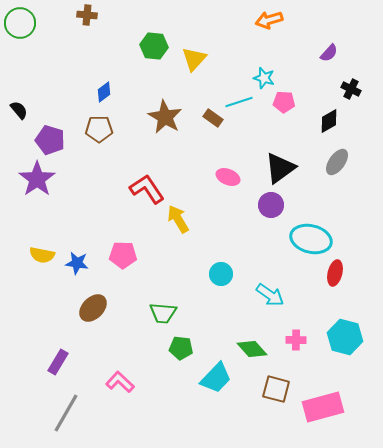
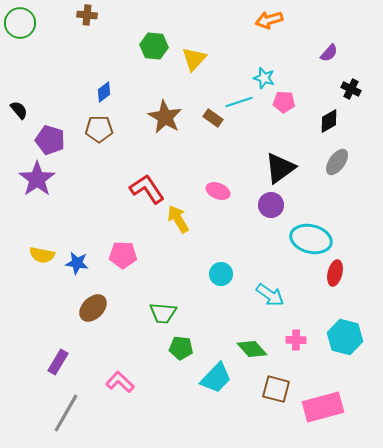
pink ellipse at (228, 177): moved 10 px left, 14 px down
